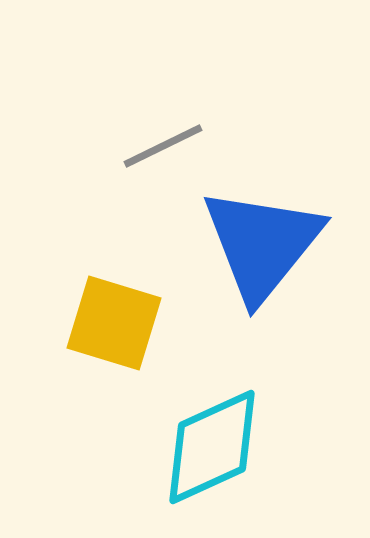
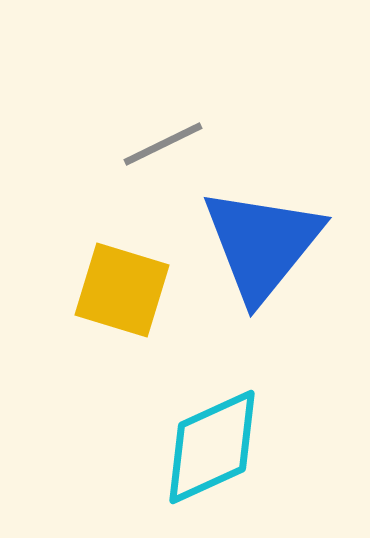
gray line: moved 2 px up
yellow square: moved 8 px right, 33 px up
